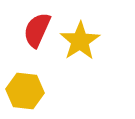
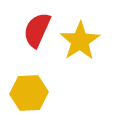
yellow hexagon: moved 4 px right, 2 px down; rotated 9 degrees counterclockwise
